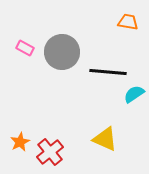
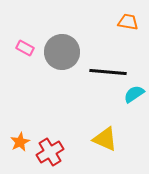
red cross: rotated 8 degrees clockwise
